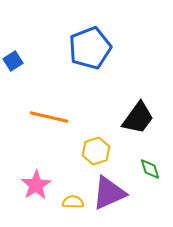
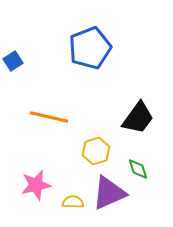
green diamond: moved 12 px left
pink star: rotated 20 degrees clockwise
